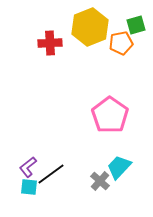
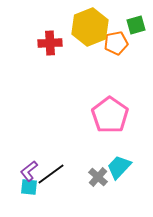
orange pentagon: moved 5 px left
purple L-shape: moved 1 px right, 4 px down
gray cross: moved 2 px left, 4 px up
